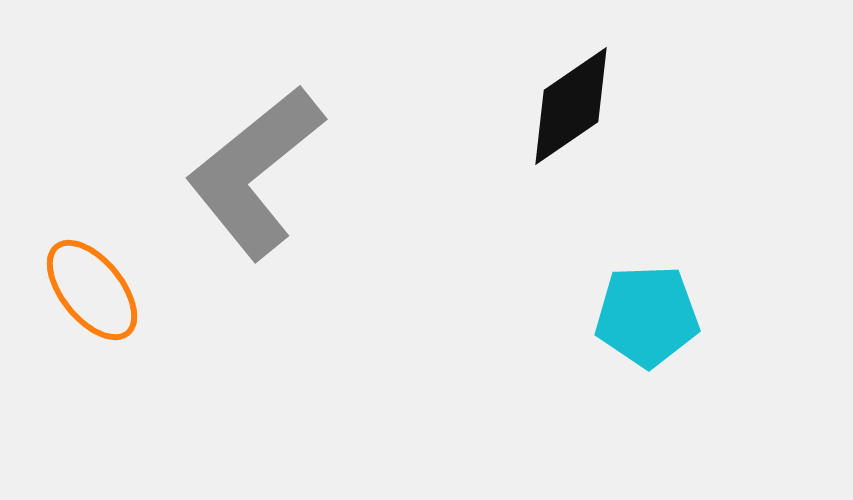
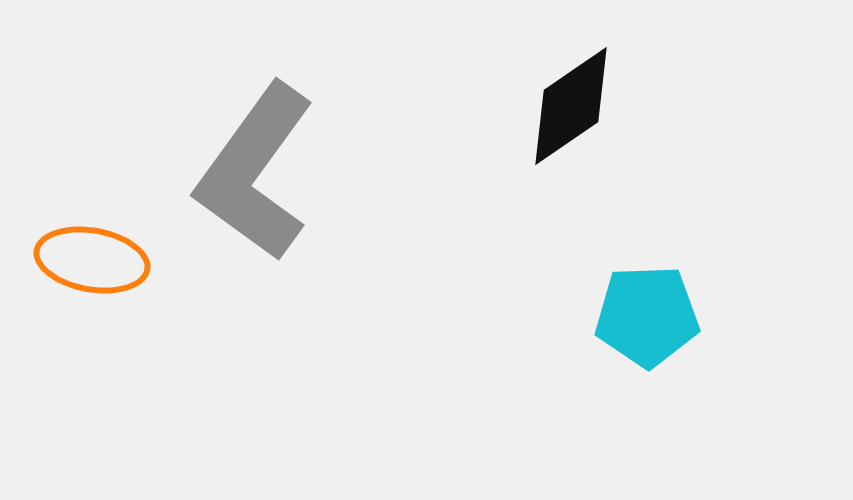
gray L-shape: rotated 15 degrees counterclockwise
orange ellipse: moved 30 px up; rotated 41 degrees counterclockwise
